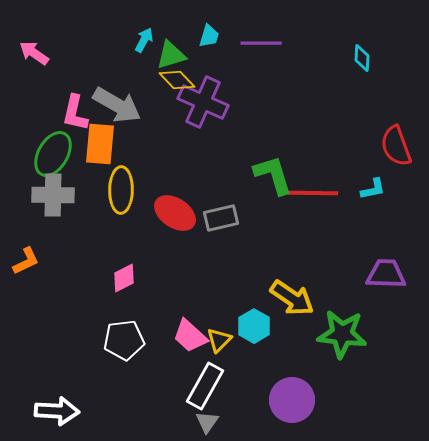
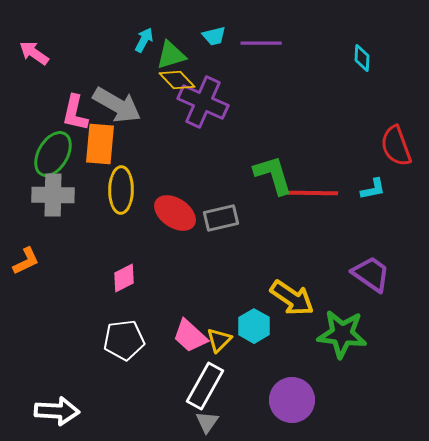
cyan trapezoid: moved 5 px right; rotated 60 degrees clockwise
purple trapezoid: moved 15 px left; rotated 33 degrees clockwise
